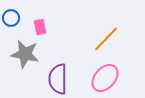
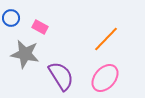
pink rectangle: rotated 49 degrees counterclockwise
purple semicircle: moved 3 px right, 3 px up; rotated 148 degrees clockwise
